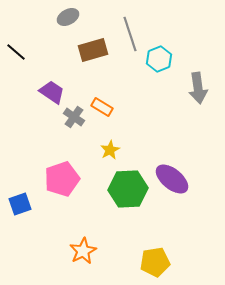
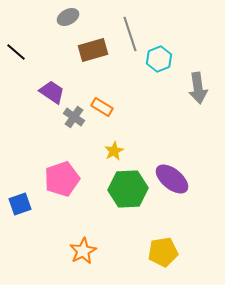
yellow star: moved 4 px right, 1 px down
yellow pentagon: moved 8 px right, 10 px up
